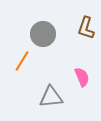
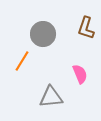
pink semicircle: moved 2 px left, 3 px up
